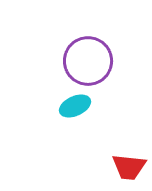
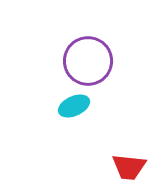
cyan ellipse: moved 1 px left
